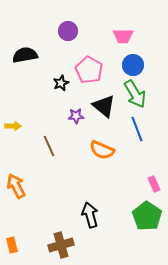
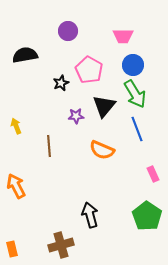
black triangle: rotated 30 degrees clockwise
yellow arrow: moved 3 px right; rotated 112 degrees counterclockwise
brown line: rotated 20 degrees clockwise
pink rectangle: moved 1 px left, 10 px up
orange rectangle: moved 4 px down
